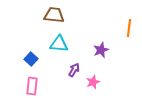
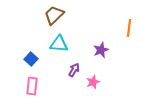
brown trapezoid: rotated 50 degrees counterclockwise
